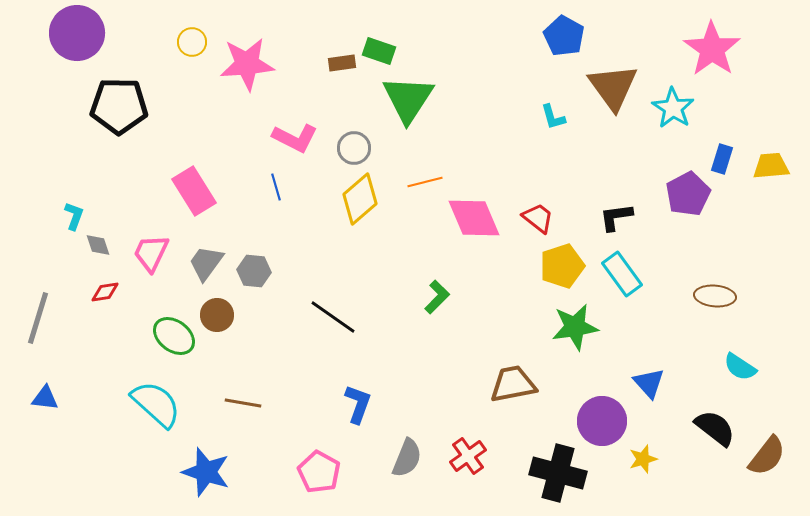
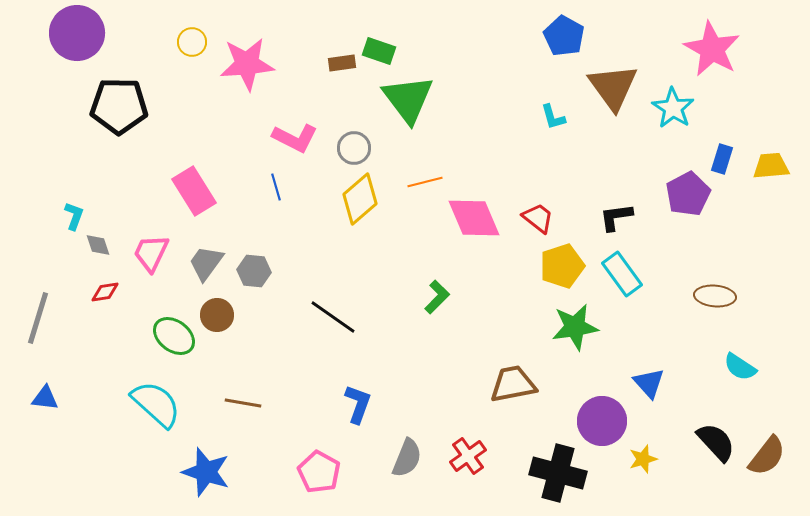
pink star at (712, 49): rotated 6 degrees counterclockwise
green triangle at (408, 99): rotated 10 degrees counterclockwise
black semicircle at (715, 428): moved 1 px right, 14 px down; rotated 9 degrees clockwise
